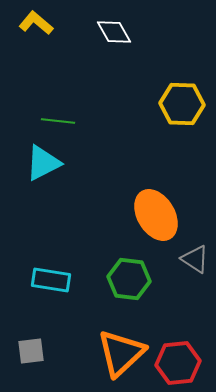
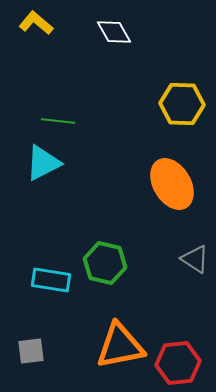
orange ellipse: moved 16 px right, 31 px up
green hexagon: moved 24 px left, 16 px up; rotated 6 degrees clockwise
orange triangle: moved 1 px left, 7 px up; rotated 32 degrees clockwise
